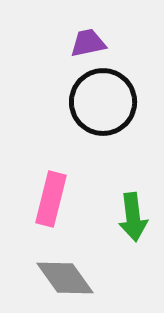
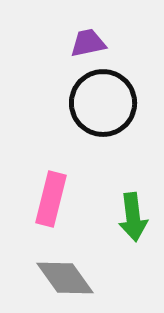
black circle: moved 1 px down
